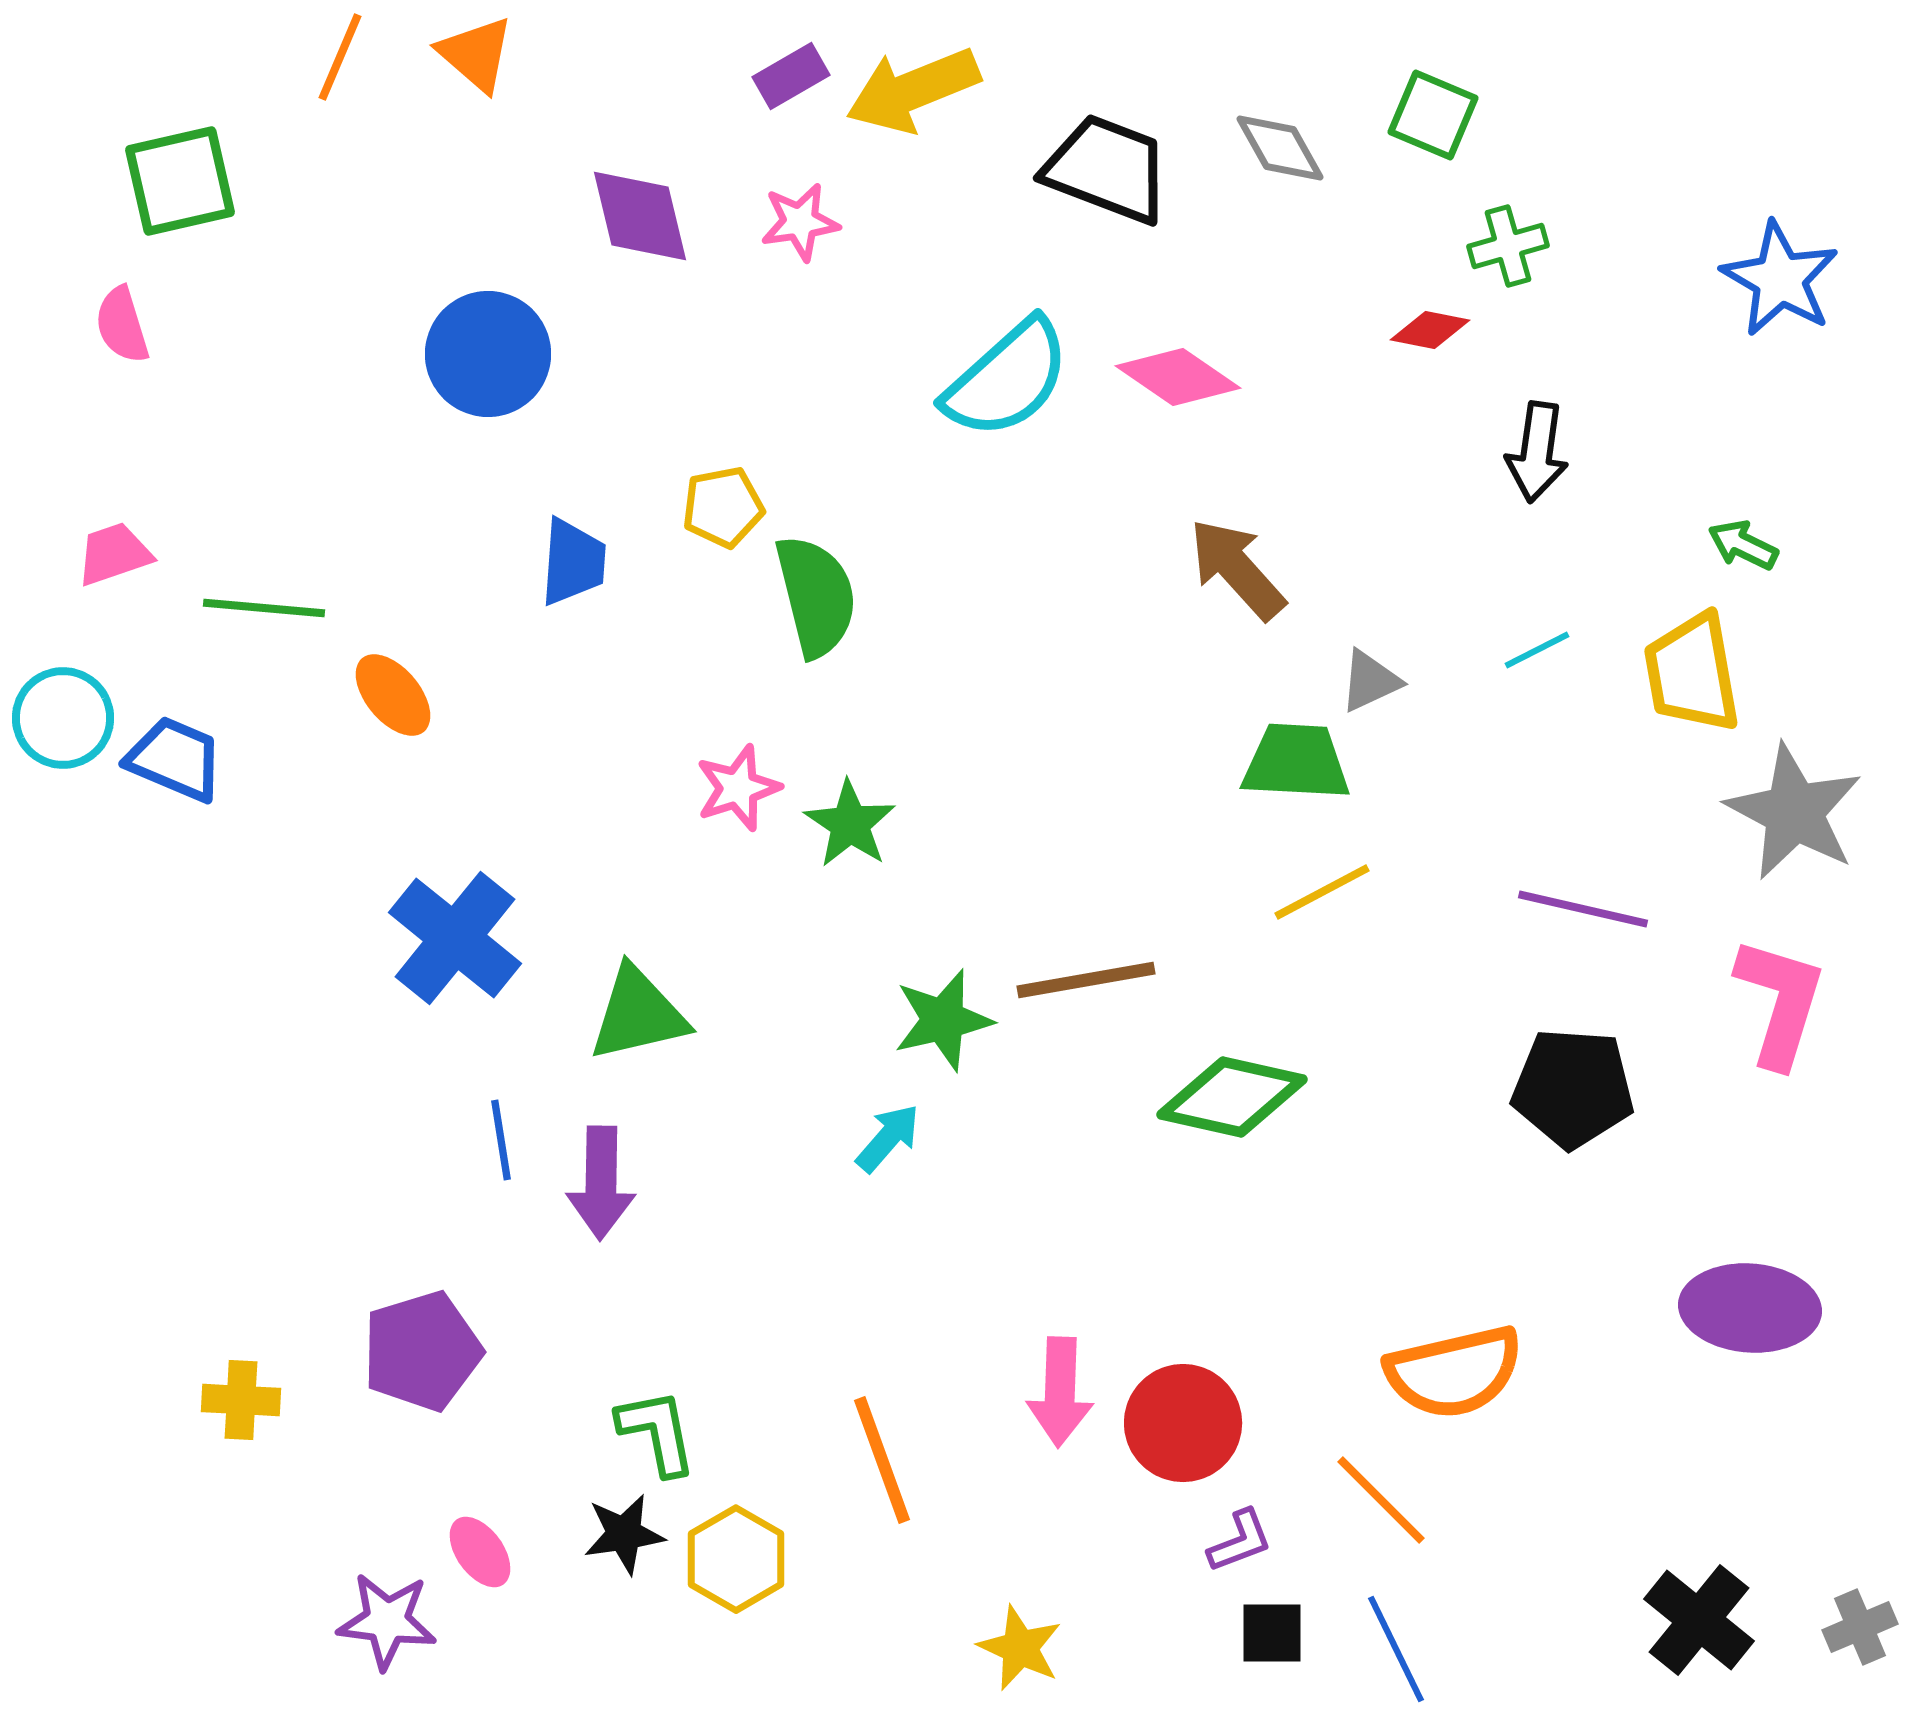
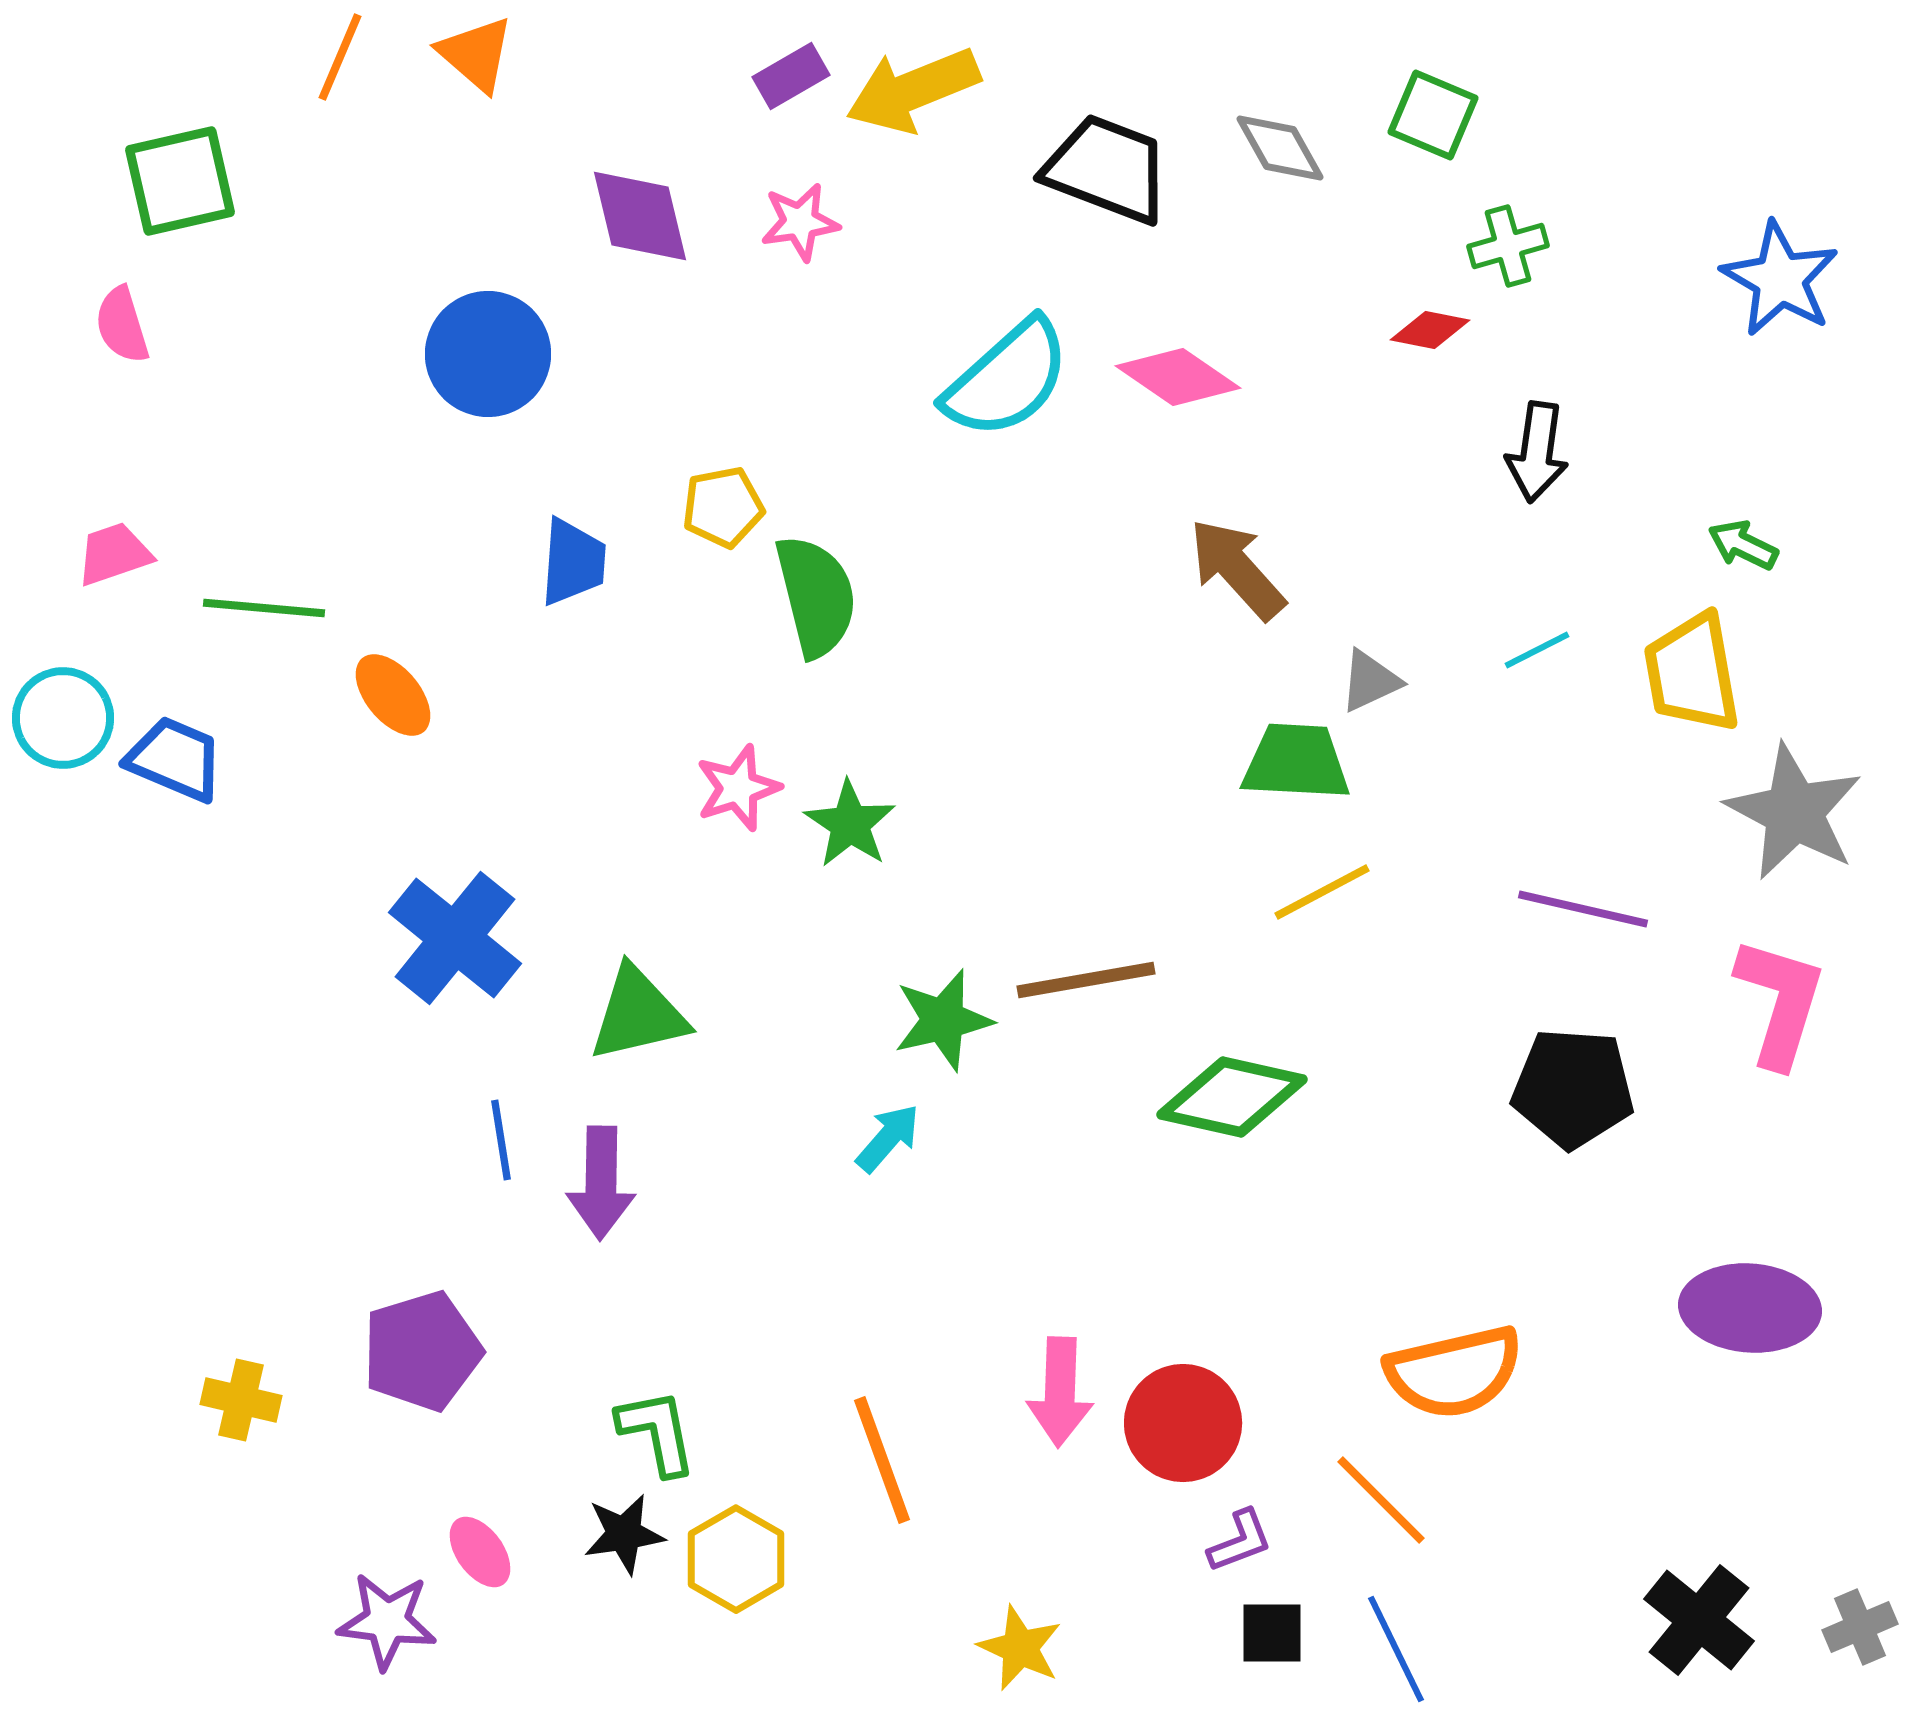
yellow cross at (241, 1400): rotated 10 degrees clockwise
